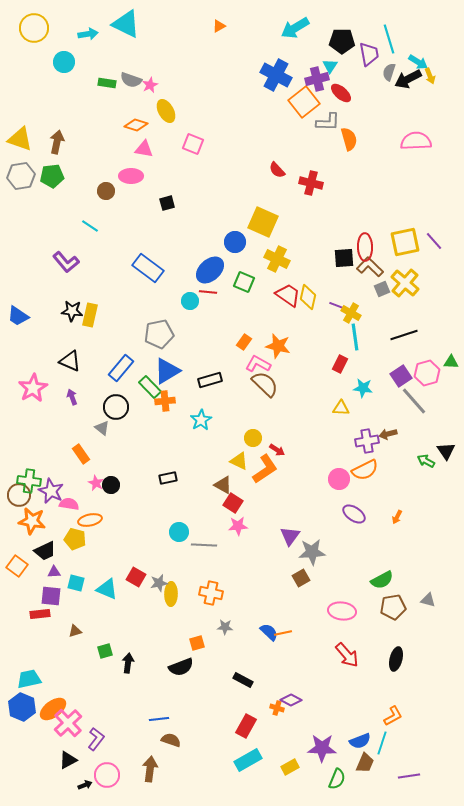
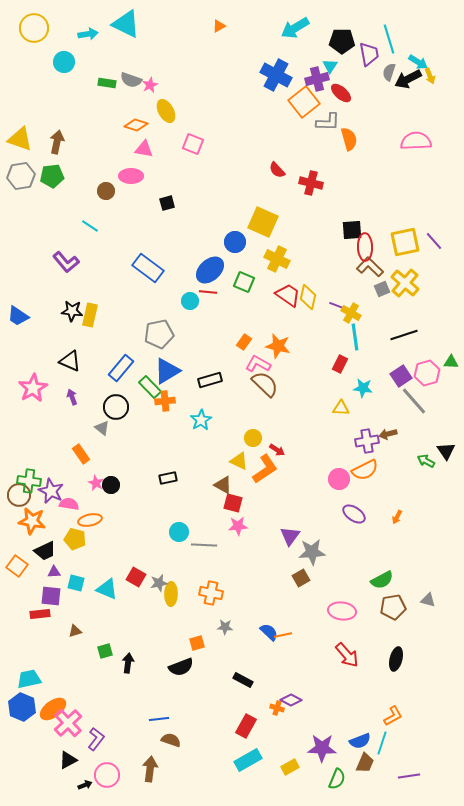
black square at (344, 258): moved 8 px right, 28 px up
red square at (233, 503): rotated 18 degrees counterclockwise
orange line at (283, 633): moved 2 px down
